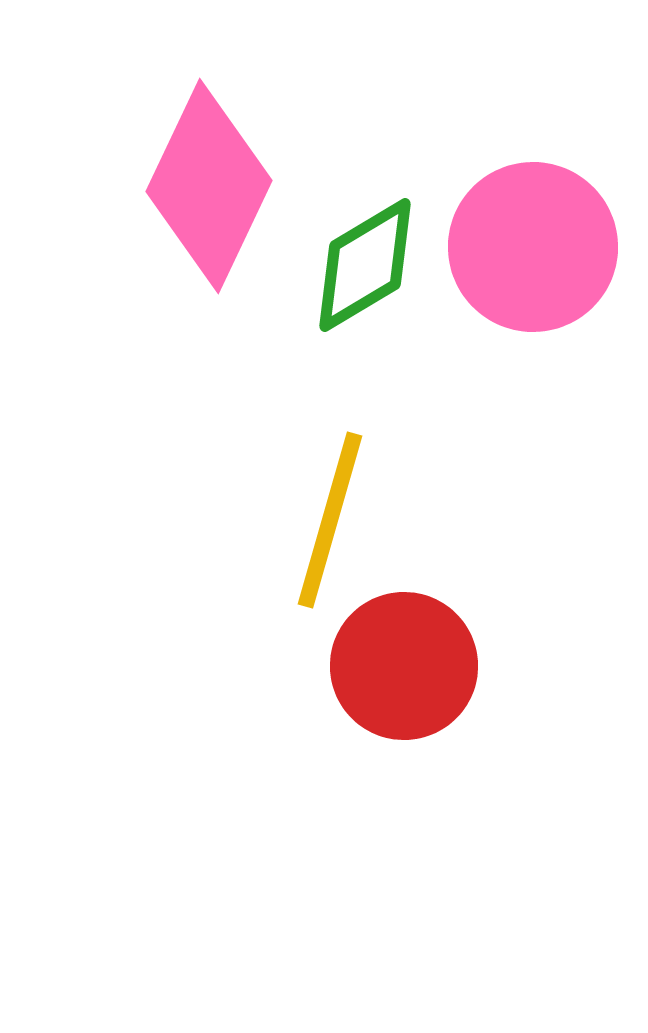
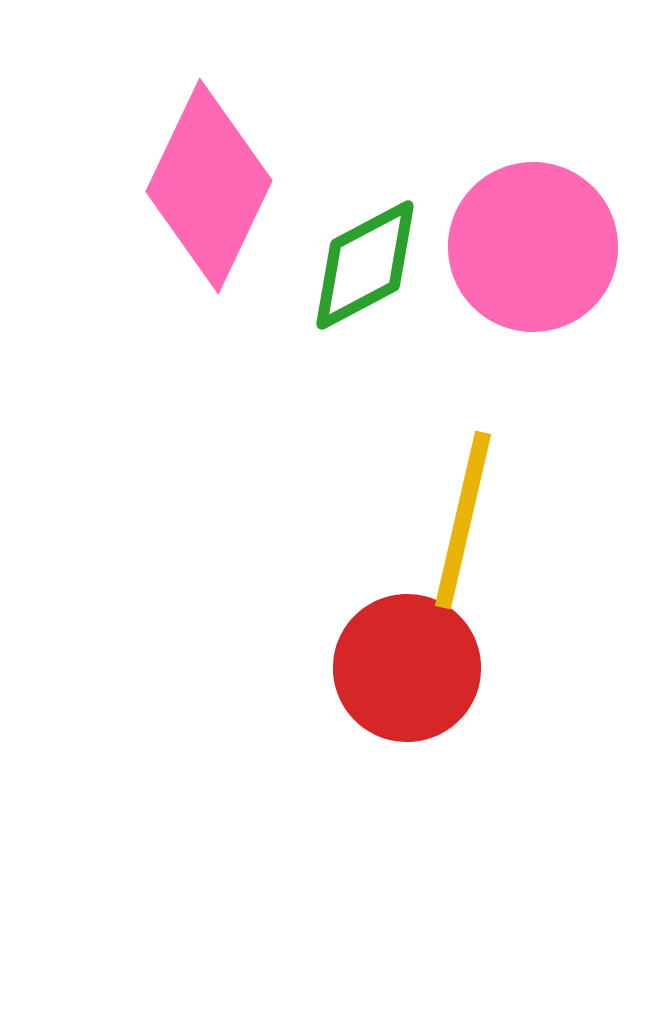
green diamond: rotated 3 degrees clockwise
yellow line: moved 133 px right; rotated 3 degrees counterclockwise
red circle: moved 3 px right, 2 px down
